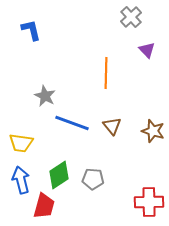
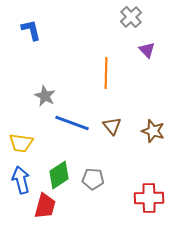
red cross: moved 4 px up
red trapezoid: moved 1 px right
